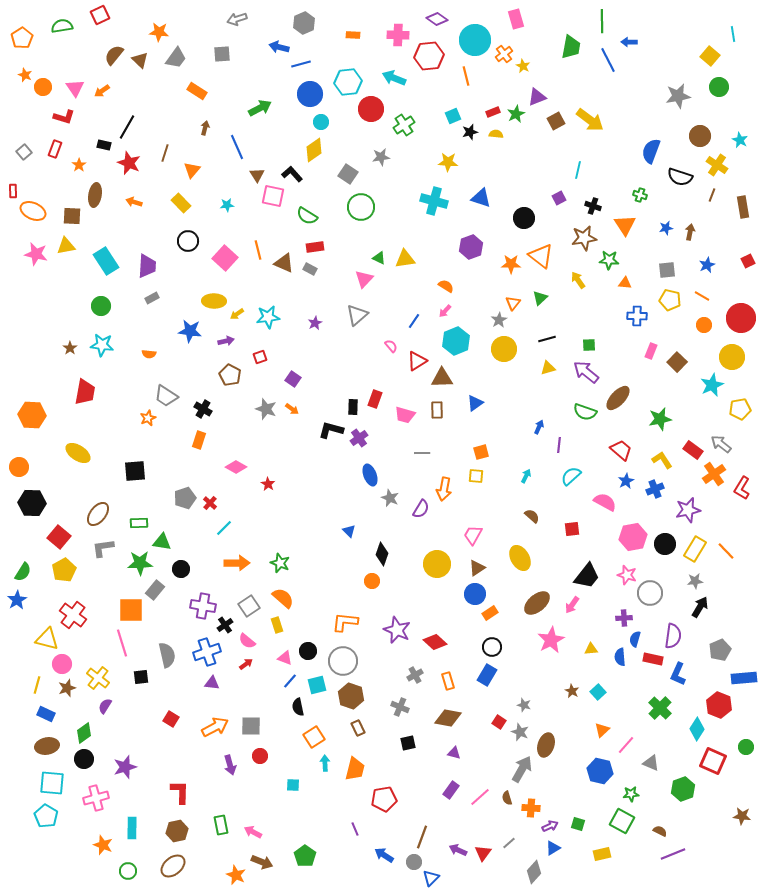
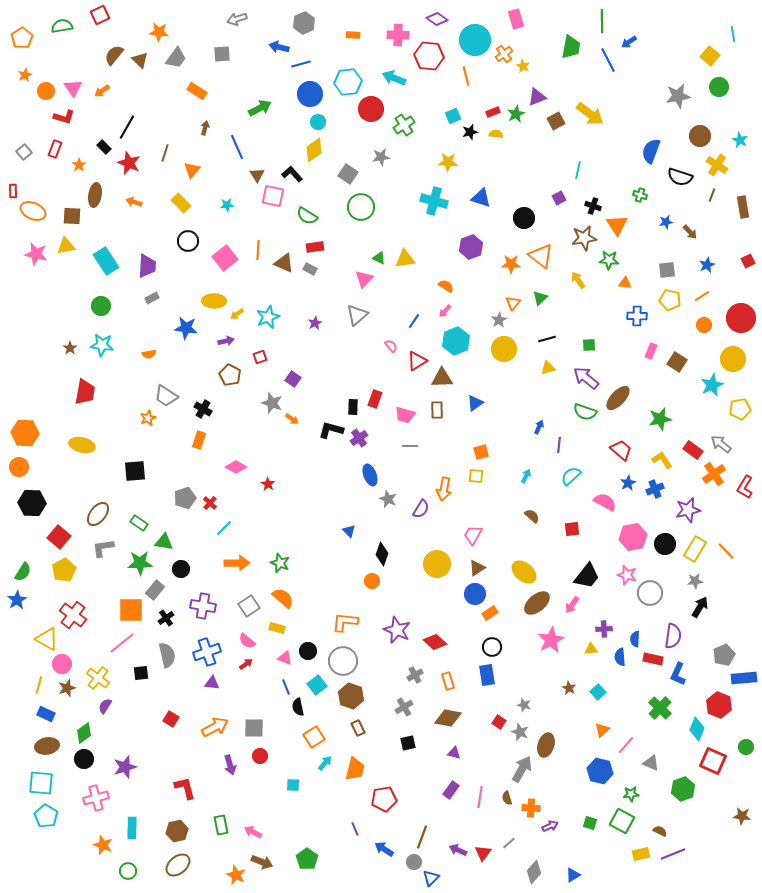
blue arrow at (629, 42): rotated 35 degrees counterclockwise
red hexagon at (429, 56): rotated 12 degrees clockwise
orange star at (25, 75): rotated 24 degrees clockwise
orange circle at (43, 87): moved 3 px right, 4 px down
pink triangle at (75, 88): moved 2 px left
yellow arrow at (590, 120): moved 6 px up
cyan circle at (321, 122): moved 3 px left
black rectangle at (104, 145): moved 2 px down; rotated 32 degrees clockwise
orange triangle at (625, 225): moved 8 px left
blue star at (666, 228): moved 6 px up
brown arrow at (690, 232): rotated 126 degrees clockwise
orange line at (258, 250): rotated 18 degrees clockwise
pink square at (225, 258): rotated 10 degrees clockwise
orange line at (702, 296): rotated 63 degrees counterclockwise
cyan star at (268, 317): rotated 15 degrees counterclockwise
blue star at (190, 331): moved 4 px left, 3 px up
orange semicircle at (149, 354): rotated 16 degrees counterclockwise
yellow circle at (732, 357): moved 1 px right, 2 px down
brown square at (677, 362): rotated 12 degrees counterclockwise
purple arrow at (586, 372): moved 6 px down
gray star at (266, 409): moved 6 px right, 6 px up
orange arrow at (292, 409): moved 10 px down
orange hexagon at (32, 415): moved 7 px left, 18 px down
yellow ellipse at (78, 453): moved 4 px right, 8 px up; rotated 20 degrees counterclockwise
gray line at (422, 453): moved 12 px left, 7 px up
blue star at (626, 481): moved 2 px right, 2 px down
red L-shape at (742, 488): moved 3 px right, 1 px up
gray star at (390, 498): moved 2 px left, 1 px down
green rectangle at (139, 523): rotated 36 degrees clockwise
green triangle at (162, 542): moved 2 px right
yellow ellipse at (520, 558): moved 4 px right, 14 px down; rotated 20 degrees counterclockwise
purple cross at (624, 618): moved 20 px left, 11 px down
black cross at (225, 625): moved 59 px left, 7 px up
yellow rectangle at (277, 625): moved 3 px down; rotated 56 degrees counterclockwise
yellow triangle at (47, 639): rotated 15 degrees clockwise
blue semicircle at (635, 639): rotated 14 degrees counterclockwise
pink line at (122, 643): rotated 68 degrees clockwise
gray pentagon at (720, 650): moved 4 px right, 5 px down
blue rectangle at (487, 675): rotated 40 degrees counterclockwise
black square at (141, 677): moved 4 px up
blue line at (290, 681): moved 4 px left, 6 px down; rotated 63 degrees counterclockwise
yellow line at (37, 685): moved 2 px right
cyan square at (317, 685): rotated 24 degrees counterclockwise
brown star at (572, 691): moved 3 px left, 3 px up
gray cross at (400, 707): moved 4 px right; rotated 36 degrees clockwise
gray square at (251, 726): moved 3 px right, 2 px down
cyan diamond at (697, 729): rotated 10 degrees counterclockwise
cyan arrow at (325, 763): rotated 42 degrees clockwise
cyan square at (52, 783): moved 11 px left
red L-shape at (180, 792): moved 5 px right, 4 px up; rotated 15 degrees counterclockwise
pink line at (480, 797): rotated 40 degrees counterclockwise
green square at (578, 824): moved 12 px right, 1 px up
blue triangle at (553, 848): moved 20 px right, 27 px down
yellow rectangle at (602, 854): moved 39 px right
blue arrow at (384, 855): moved 6 px up
green pentagon at (305, 856): moved 2 px right, 3 px down
brown ellipse at (173, 866): moved 5 px right, 1 px up
